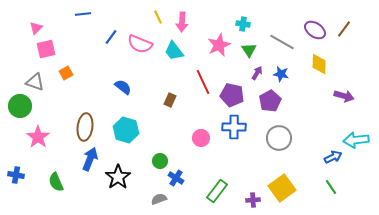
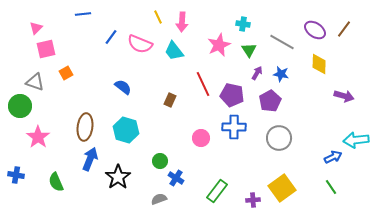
red line at (203, 82): moved 2 px down
